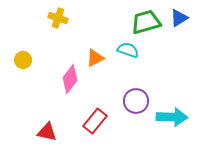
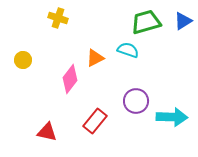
blue triangle: moved 4 px right, 3 px down
